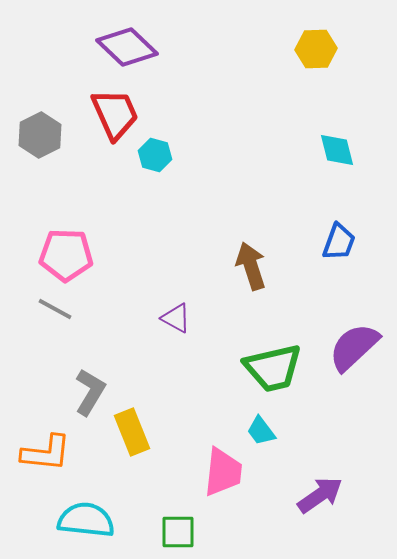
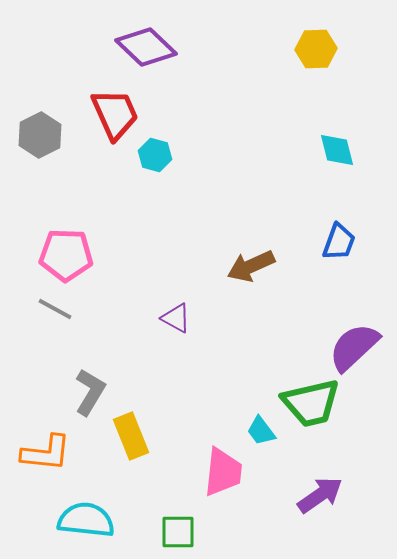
purple diamond: moved 19 px right
brown arrow: rotated 96 degrees counterclockwise
green trapezoid: moved 38 px right, 35 px down
yellow rectangle: moved 1 px left, 4 px down
